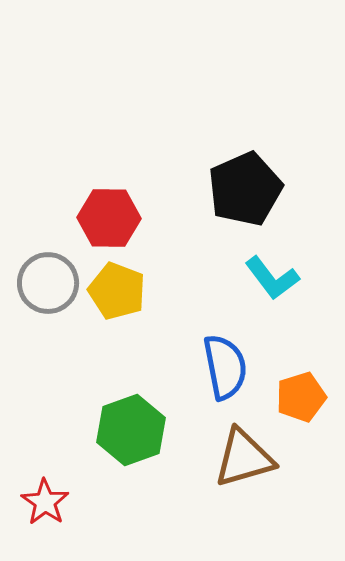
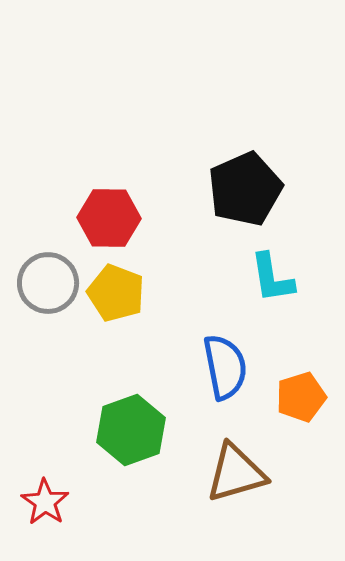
cyan L-shape: rotated 28 degrees clockwise
yellow pentagon: moved 1 px left, 2 px down
brown triangle: moved 8 px left, 15 px down
